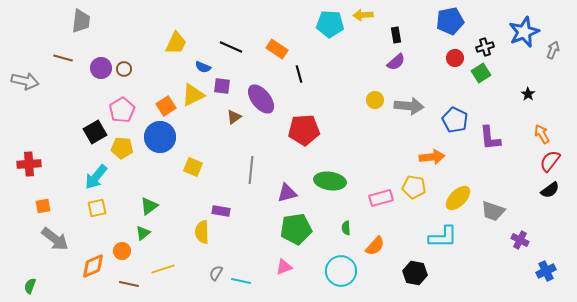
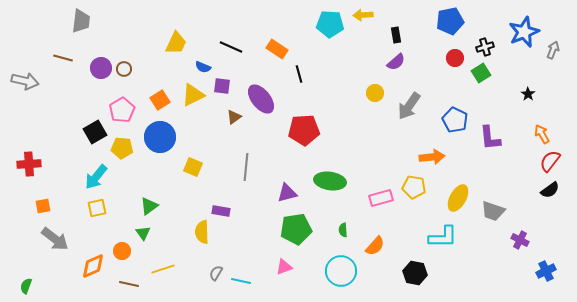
yellow circle at (375, 100): moved 7 px up
orange square at (166, 106): moved 6 px left, 6 px up
gray arrow at (409, 106): rotated 120 degrees clockwise
gray line at (251, 170): moved 5 px left, 3 px up
yellow ellipse at (458, 198): rotated 16 degrees counterclockwise
green semicircle at (346, 228): moved 3 px left, 2 px down
green triangle at (143, 233): rotated 28 degrees counterclockwise
green semicircle at (30, 286): moved 4 px left
